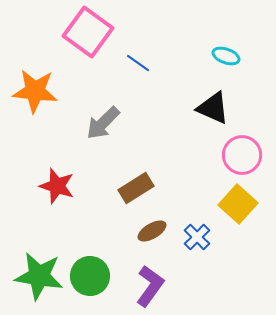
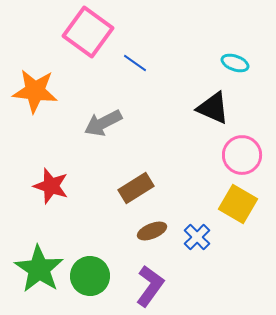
cyan ellipse: moved 9 px right, 7 px down
blue line: moved 3 px left
gray arrow: rotated 18 degrees clockwise
red star: moved 6 px left
yellow square: rotated 12 degrees counterclockwise
brown ellipse: rotated 8 degrees clockwise
green star: moved 7 px up; rotated 24 degrees clockwise
